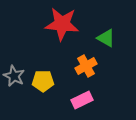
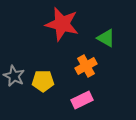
red star: rotated 8 degrees clockwise
